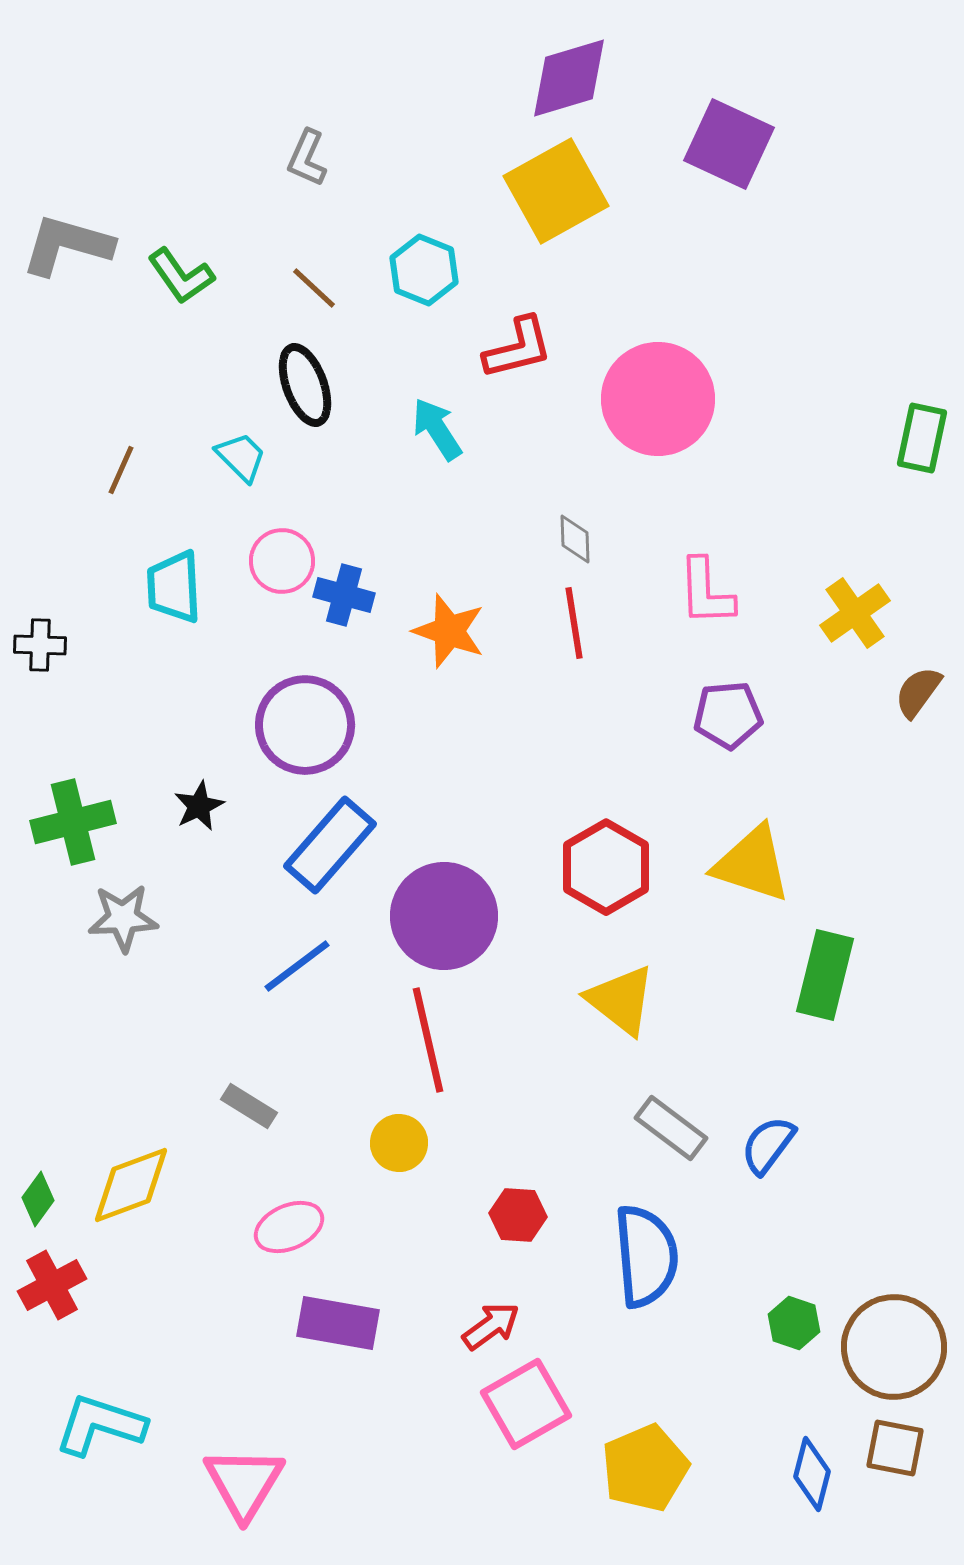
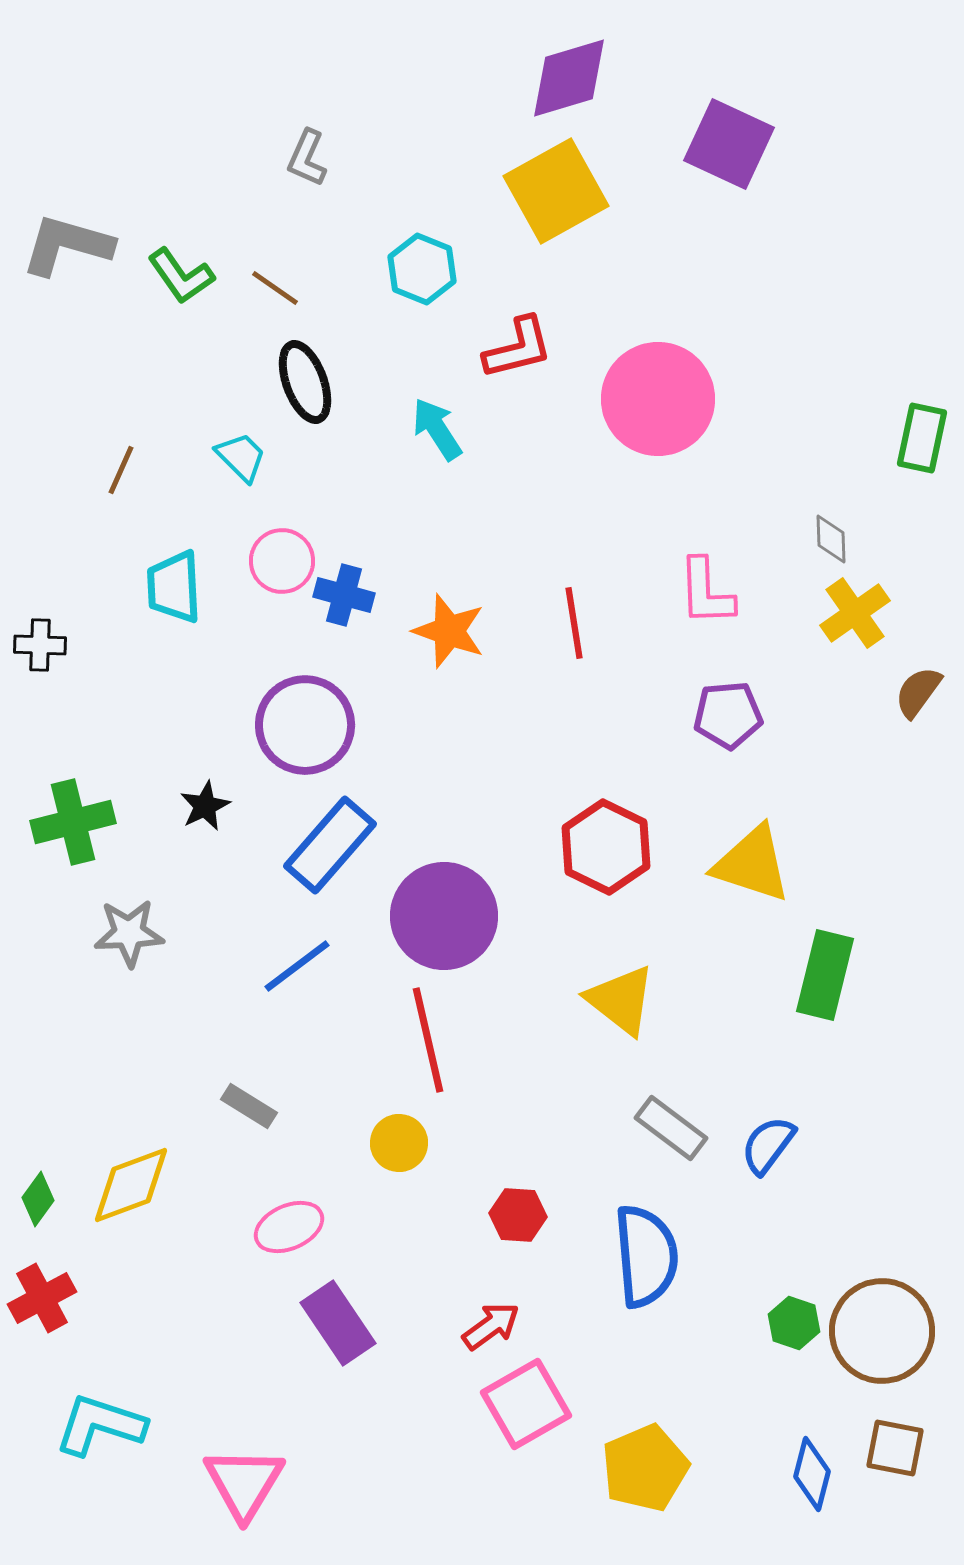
cyan hexagon at (424, 270): moved 2 px left, 1 px up
brown line at (314, 288): moved 39 px left; rotated 8 degrees counterclockwise
black ellipse at (305, 385): moved 3 px up
gray diamond at (575, 539): moved 256 px right
black star at (199, 806): moved 6 px right
red hexagon at (606, 867): moved 20 px up; rotated 4 degrees counterclockwise
gray star at (123, 918): moved 6 px right, 15 px down
red cross at (52, 1285): moved 10 px left, 13 px down
purple rectangle at (338, 1323): rotated 46 degrees clockwise
brown circle at (894, 1347): moved 12 px left, 16 px up
